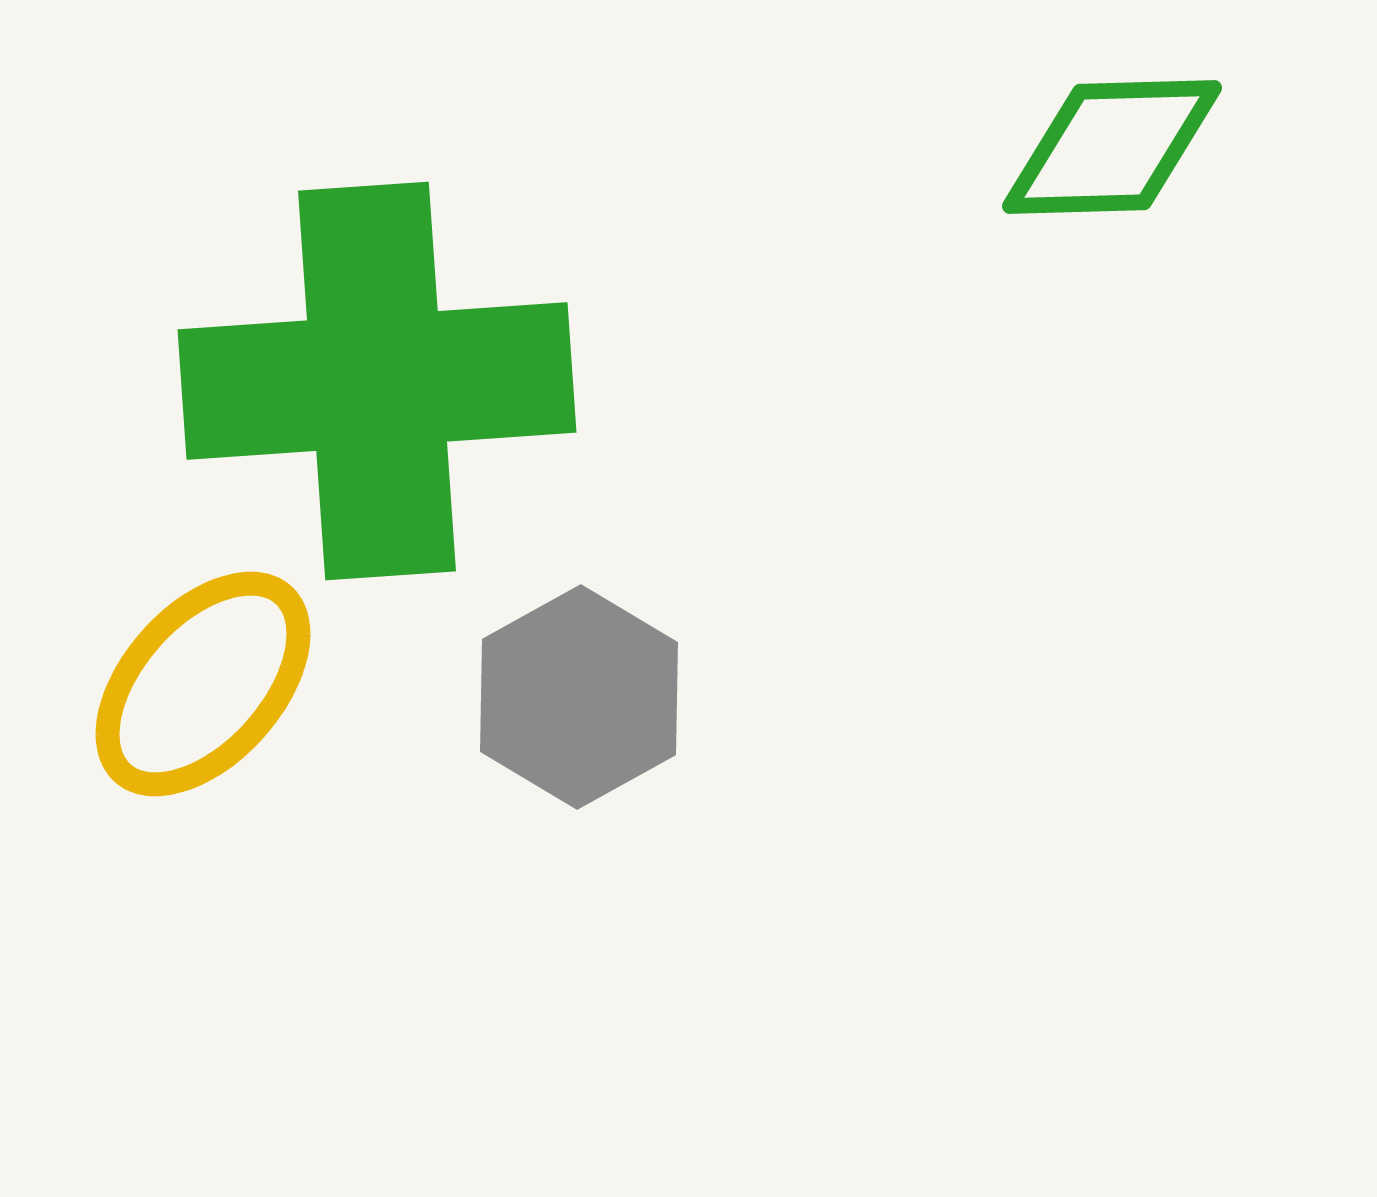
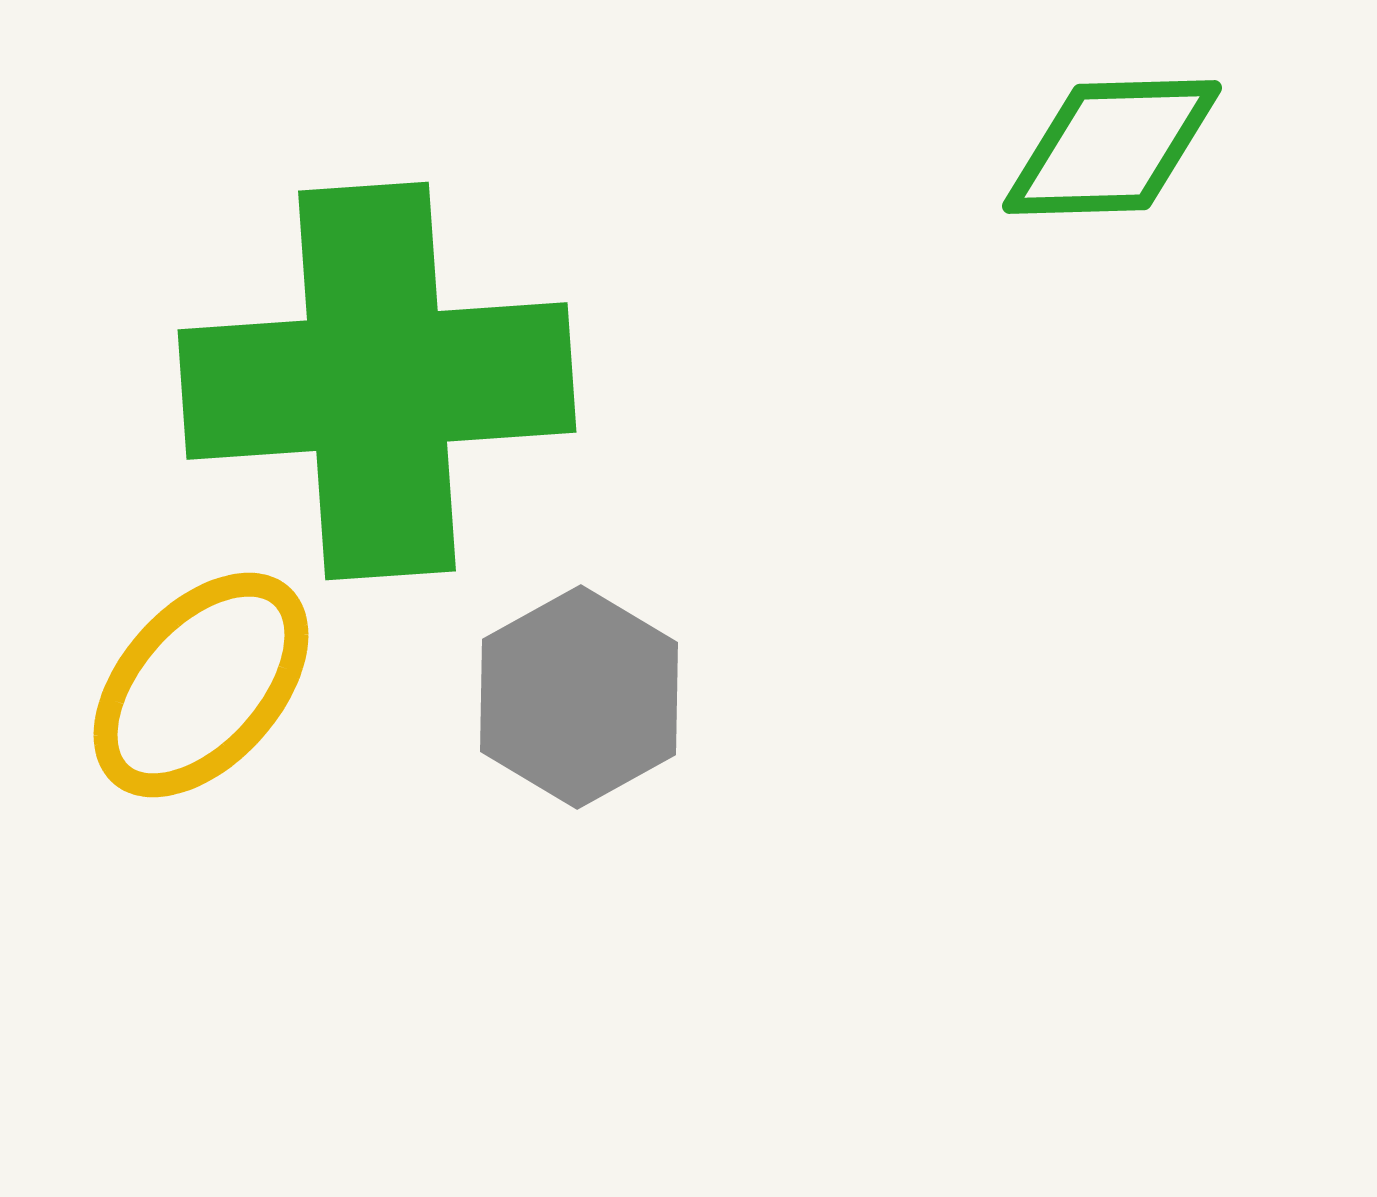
yellow ellipse: moved 2 px left, 1 px down
